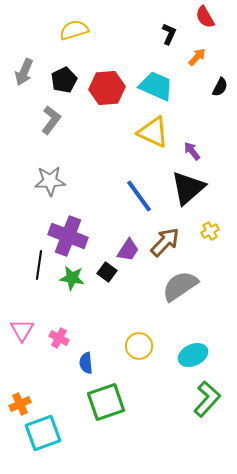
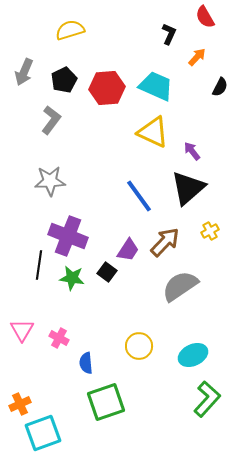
yellow semicircle: moved 4 px left
